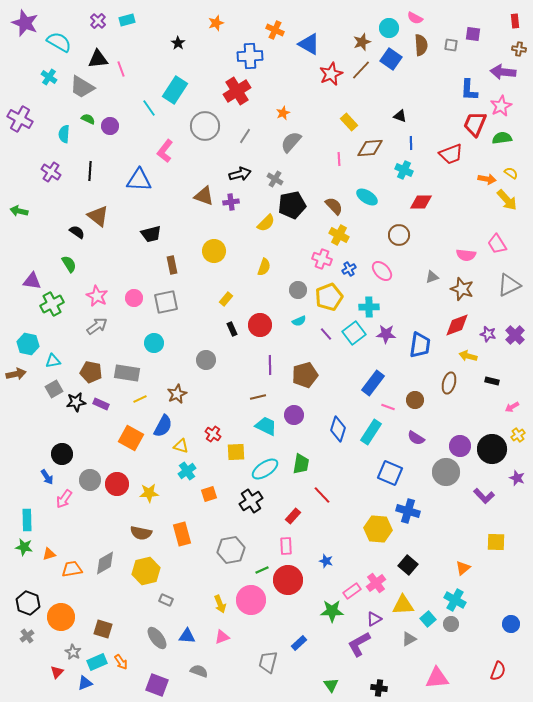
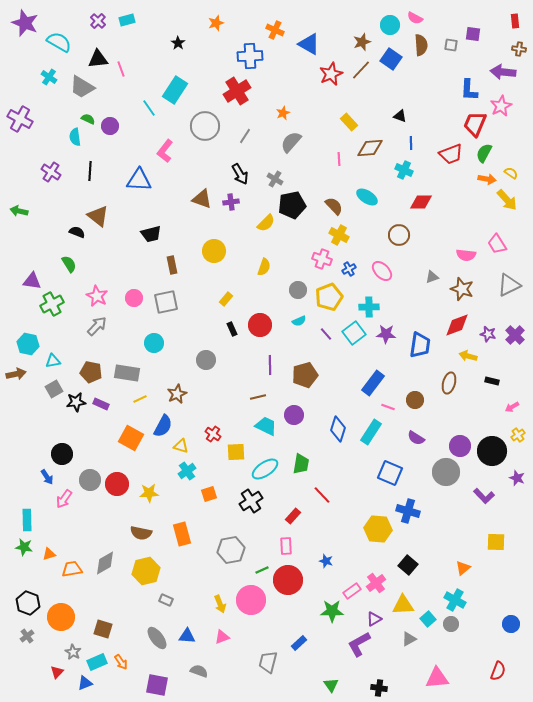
cyan circle at (389, 28): moved 1 px right, 3 px up
cyan semicircle at (64, 134): moved 11 px right, 3 px down; rotated 12 degrees counterclockwise
green semicircle at (502, 138): moved 18 px left, 15 px down; rotated 54 degrees counterclockwise
black arrow at (240, 174): rotated 75 degrees clockwise
brown triangle at (204, 196): moved 2 px left, 3 px down
black semicircle at (77, 232): rotated 14 degrees counterclockwise
gray arrow at (97, 326): rotated 10 degrees counterclockwise
black circle at (492, 449): moved 2 px down
purple square at (157, 685): rotated 10 degrees counterclockwise
